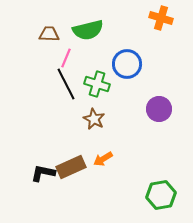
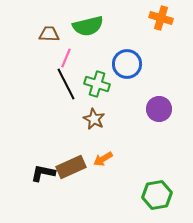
green semicircle: moved 4 px up
green hexagon: moved 4 px left
